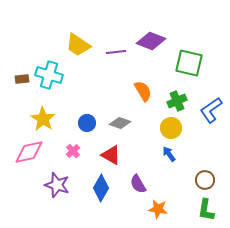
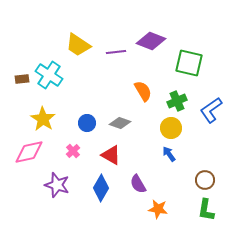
cyan cross: rotated 16 degrees clockwise
